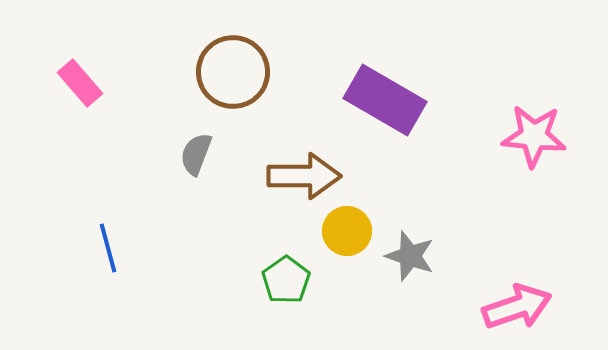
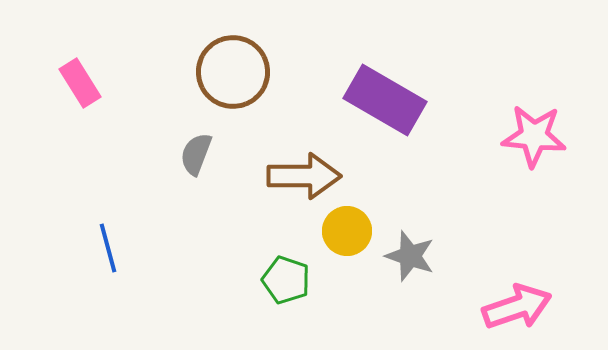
pink rectangle: rotated 9 degrees clockwise
green pentagon: rotated 18 degrees counterclockwise
